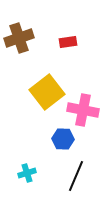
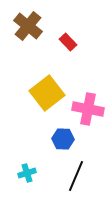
brown cross: moved 9 px right, 12 px up; rotated 32 degrees counterclockwise
red rectangle: rotated 54 degrees clockwise
yellow square: moved 1 px down
pink cross: moved 5 px right, 1 px up
